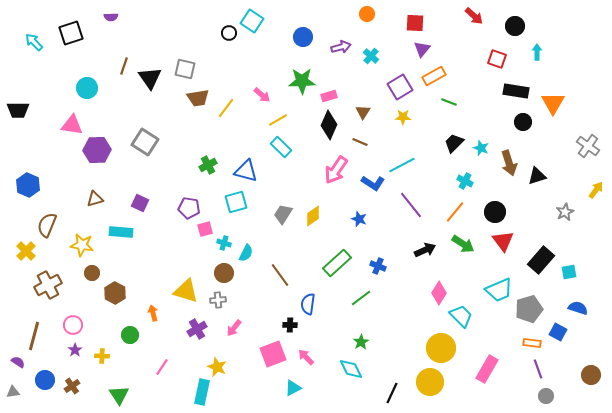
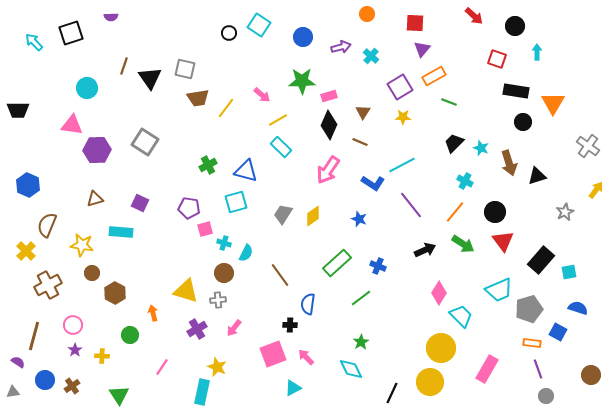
cyan square at (252, 21): moved 7 px right, 4 px down
pink arrow at (336, 170): moved 8 px left
